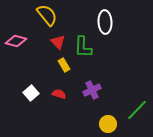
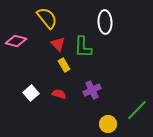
yellow semicircle: moved 3 px down
red triangle: moved 2 px down
